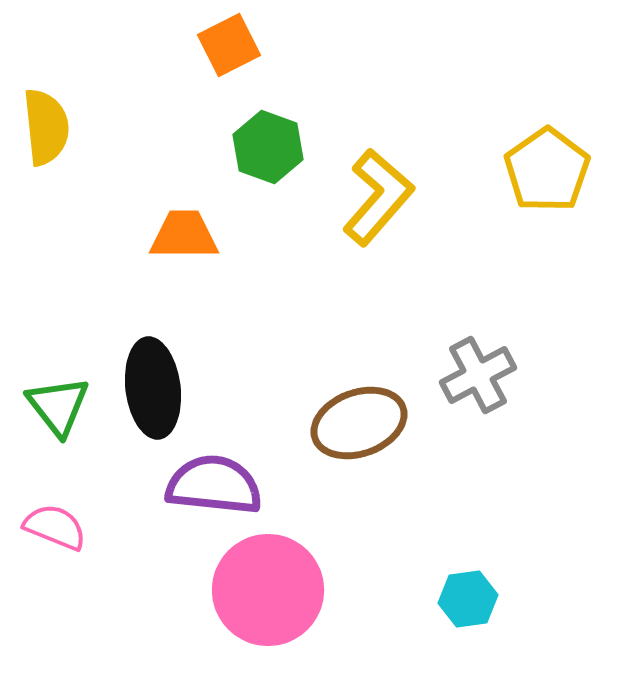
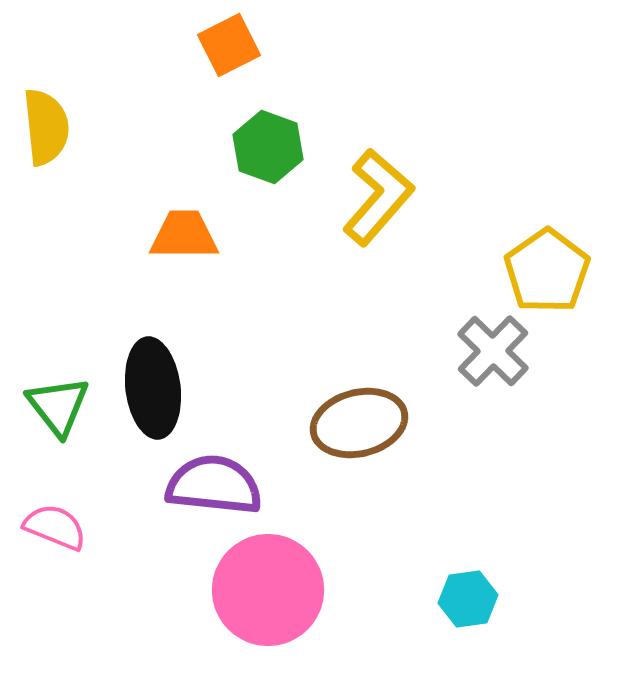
yellow pentagon: moved 101 px down
gray cross: moved 15 px right, 24 px up; rotated 18 degrees counterclockwise
brown ellipse: rotated 6 degrees clockwise
